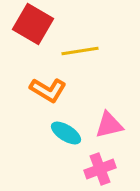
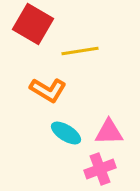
pink triangle: moved 7 px down; rotated 12 degrees clockwise
